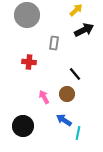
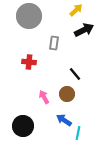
gray circle: moved 2 px right, 1 px down
